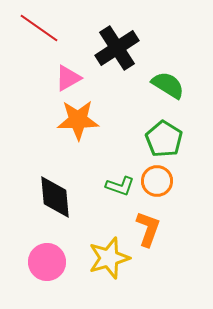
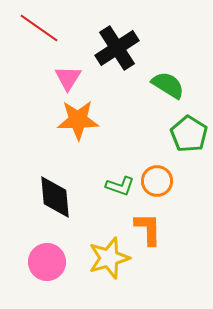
pink triangle: rotated 28 degrees counterclockwise
green pentagon: moved 25 px right, 5 px up
orange L-shape: rotated 21 degrees counterclockwise
